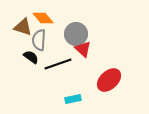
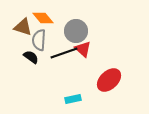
gray circle: moved 3 px up
black line: moved 6 px right, 11 px up
